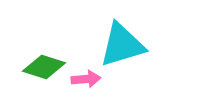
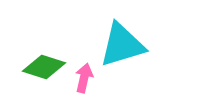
pink arrow: moved 2 px left, 1 px up; rotated 72 degrees counterclockwise
